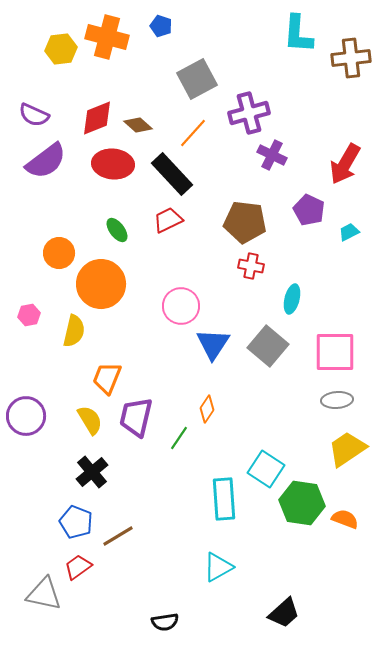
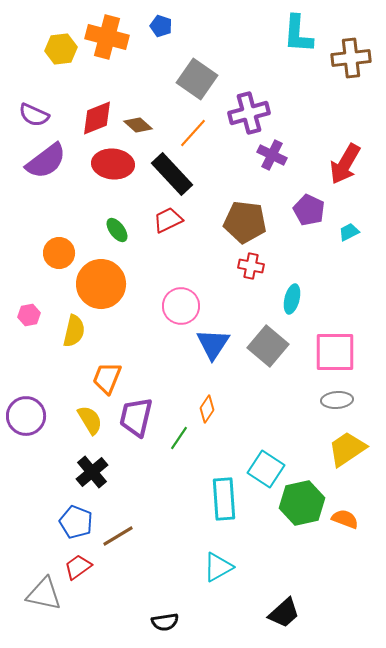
gray square at (197, 79): rotated 27 degrees counterclockwise
green hexagon at (302, 503): rotated 21 degrees counterclockwise
